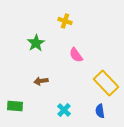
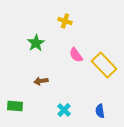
yellow rectangle: moved 2 px left, 18 px up
